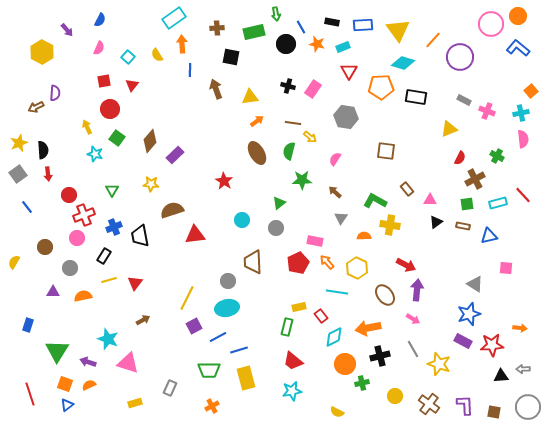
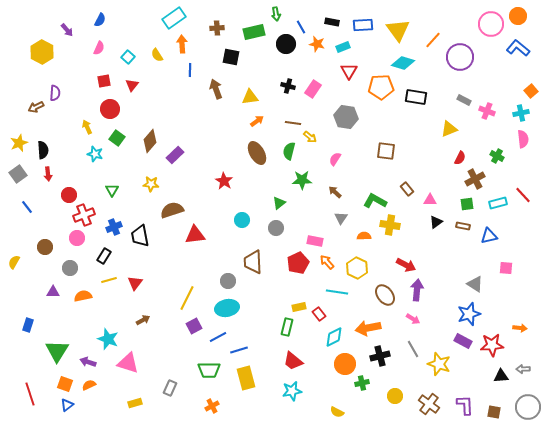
red rectangle at (321, 316): moved 2 px left, 2 px up
